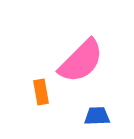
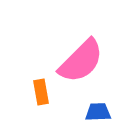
blue trapezoid: moved 1 px right, 4 px up
